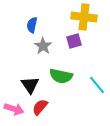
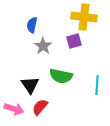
cyan line: rotated 42 degrees clockwise
